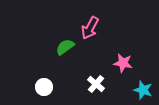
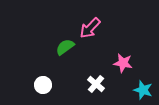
pink arrow: rotated 15 degrees clockwise
white circle: moved 1 px left, 2 px up
